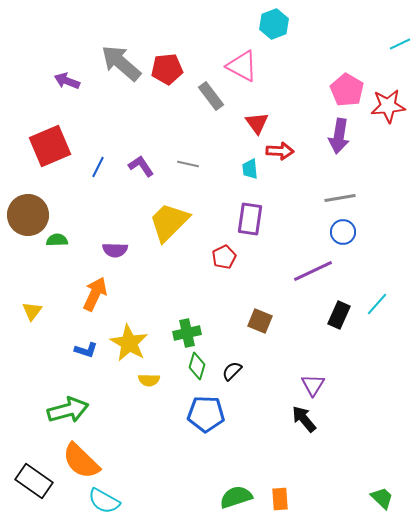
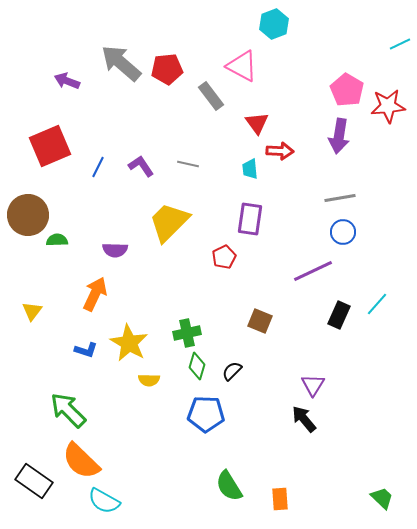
green arrow at (68, 410): rotated 120 degrees counterclockwise
green semicircle at (236, 497): moved 7 px left, 11 px up; rotated 104 degrees counterclockwise
